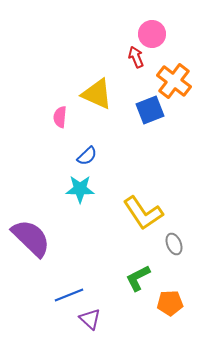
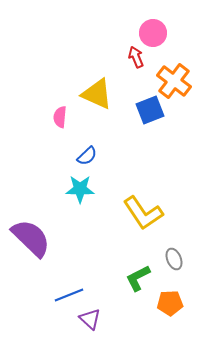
pink circle: moved 1 px right, 1 px up
gray ellipse: moved 15 px down
